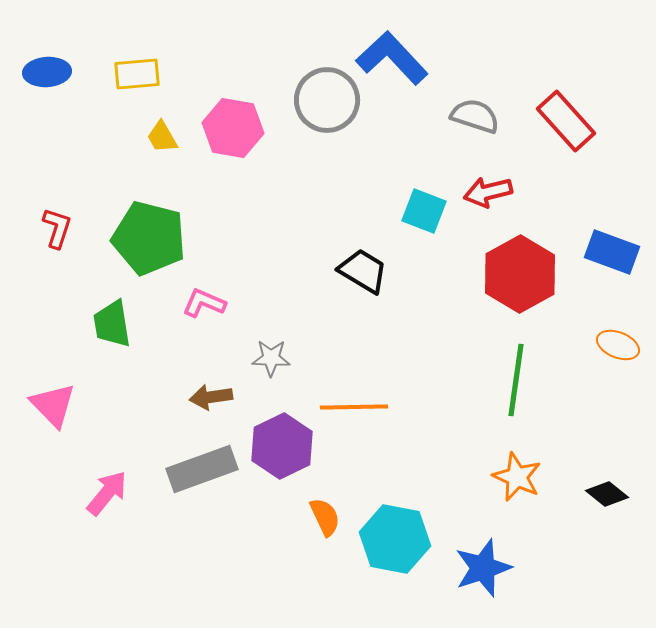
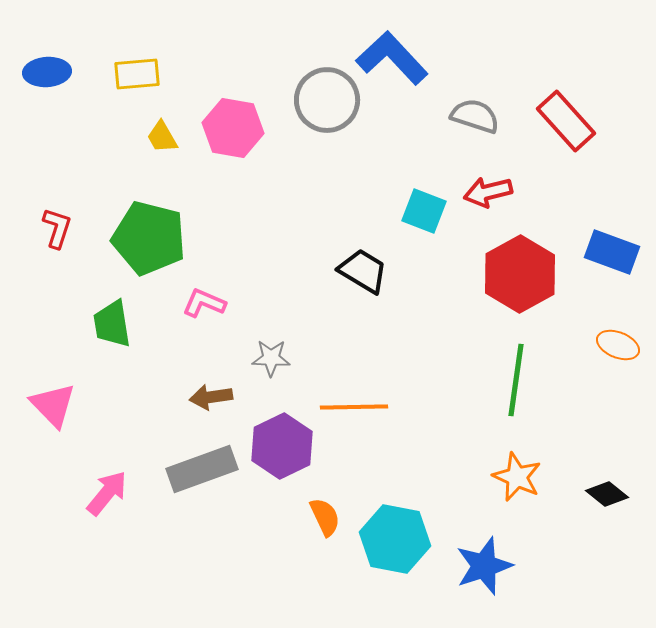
blue star: moved 1 px right, 2 px up
